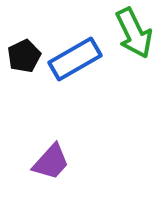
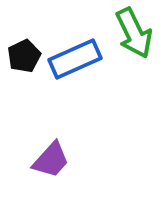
blue rectangle: rotated 6 degrees clockwise
purple trapezoid: moved 2 px up
